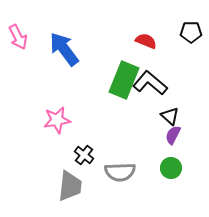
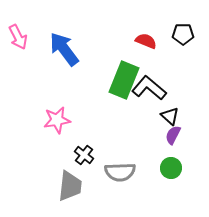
black pentagon: moved 8 px left, 2 px down
black L-shape: moved 1 px left, 5 px down
